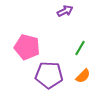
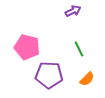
purple arrow: moved 8 px right
green line: moved 1 px left, 1 px down; rotated 56 degrees counterclockwise
orange semicircle: moved 4 px right, 3 px down
